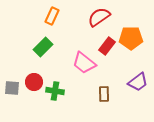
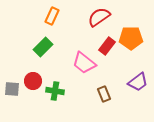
red circle: moved 1 px left, 1 px up
gray square: moved 1 px down
brown rectangle: rotated 21 degrees counterclockwise
